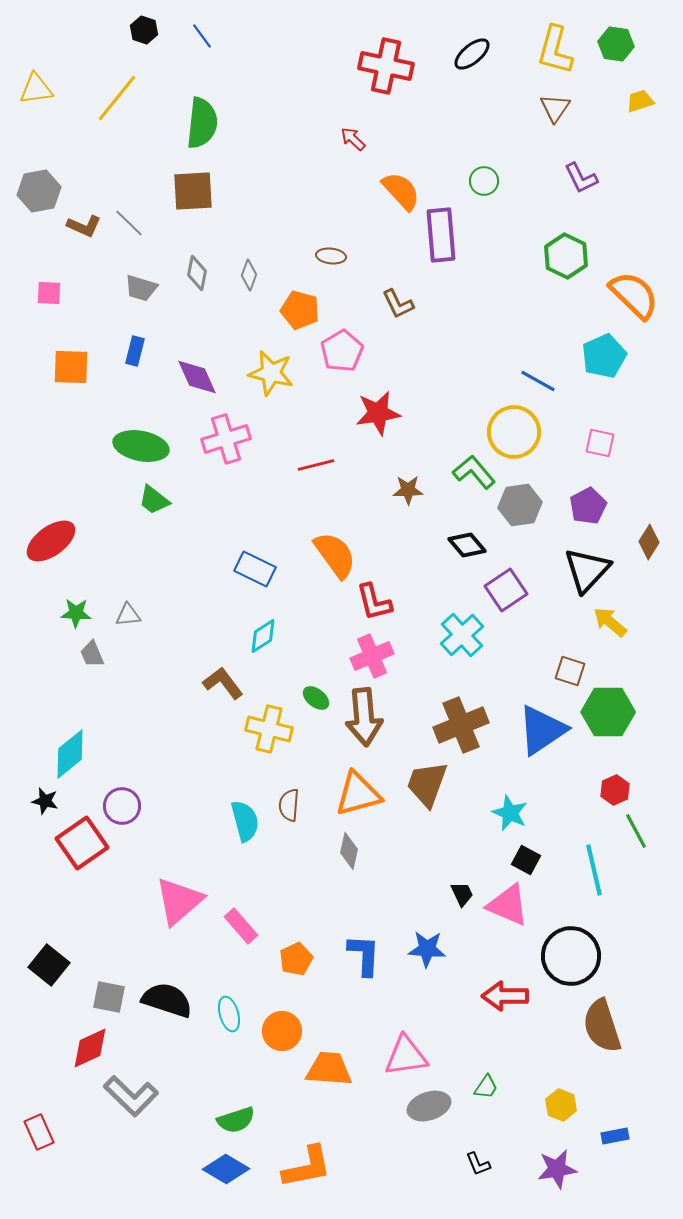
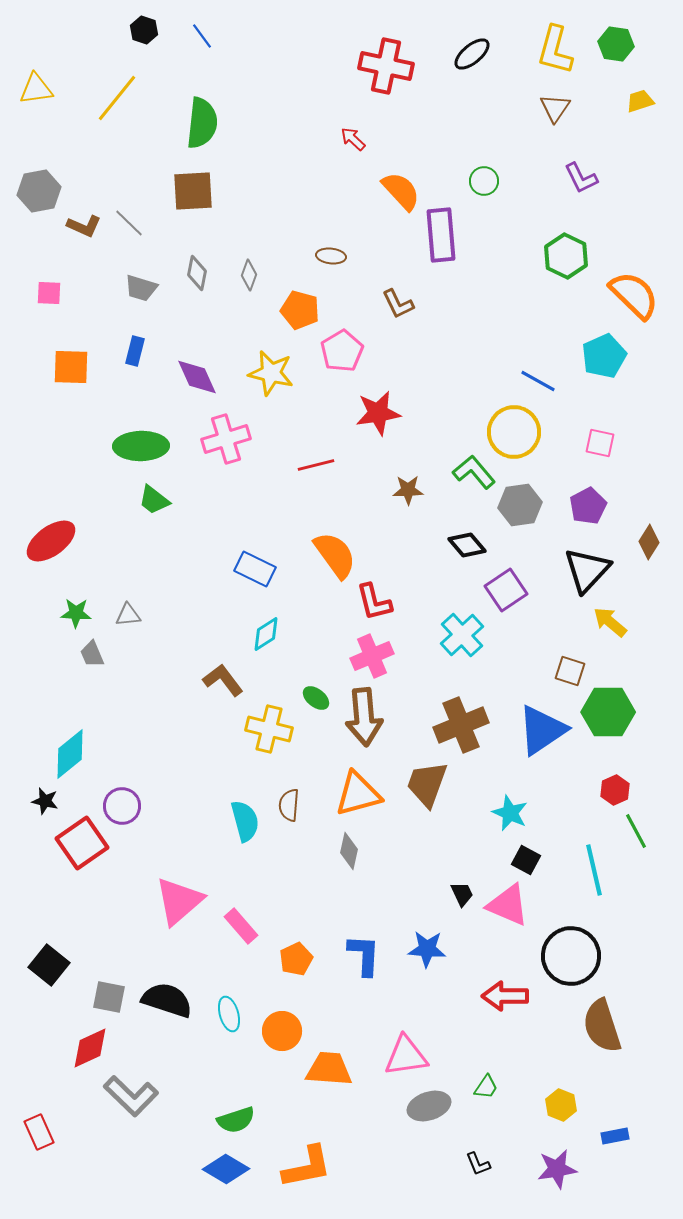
green ellipse at (141, 446): rotated 12 degrees counterclockwise
cyan diamond at (263, 636): moved 3 px right, 2 px up
brown L-shape at (223, 683): moved 3 px up
